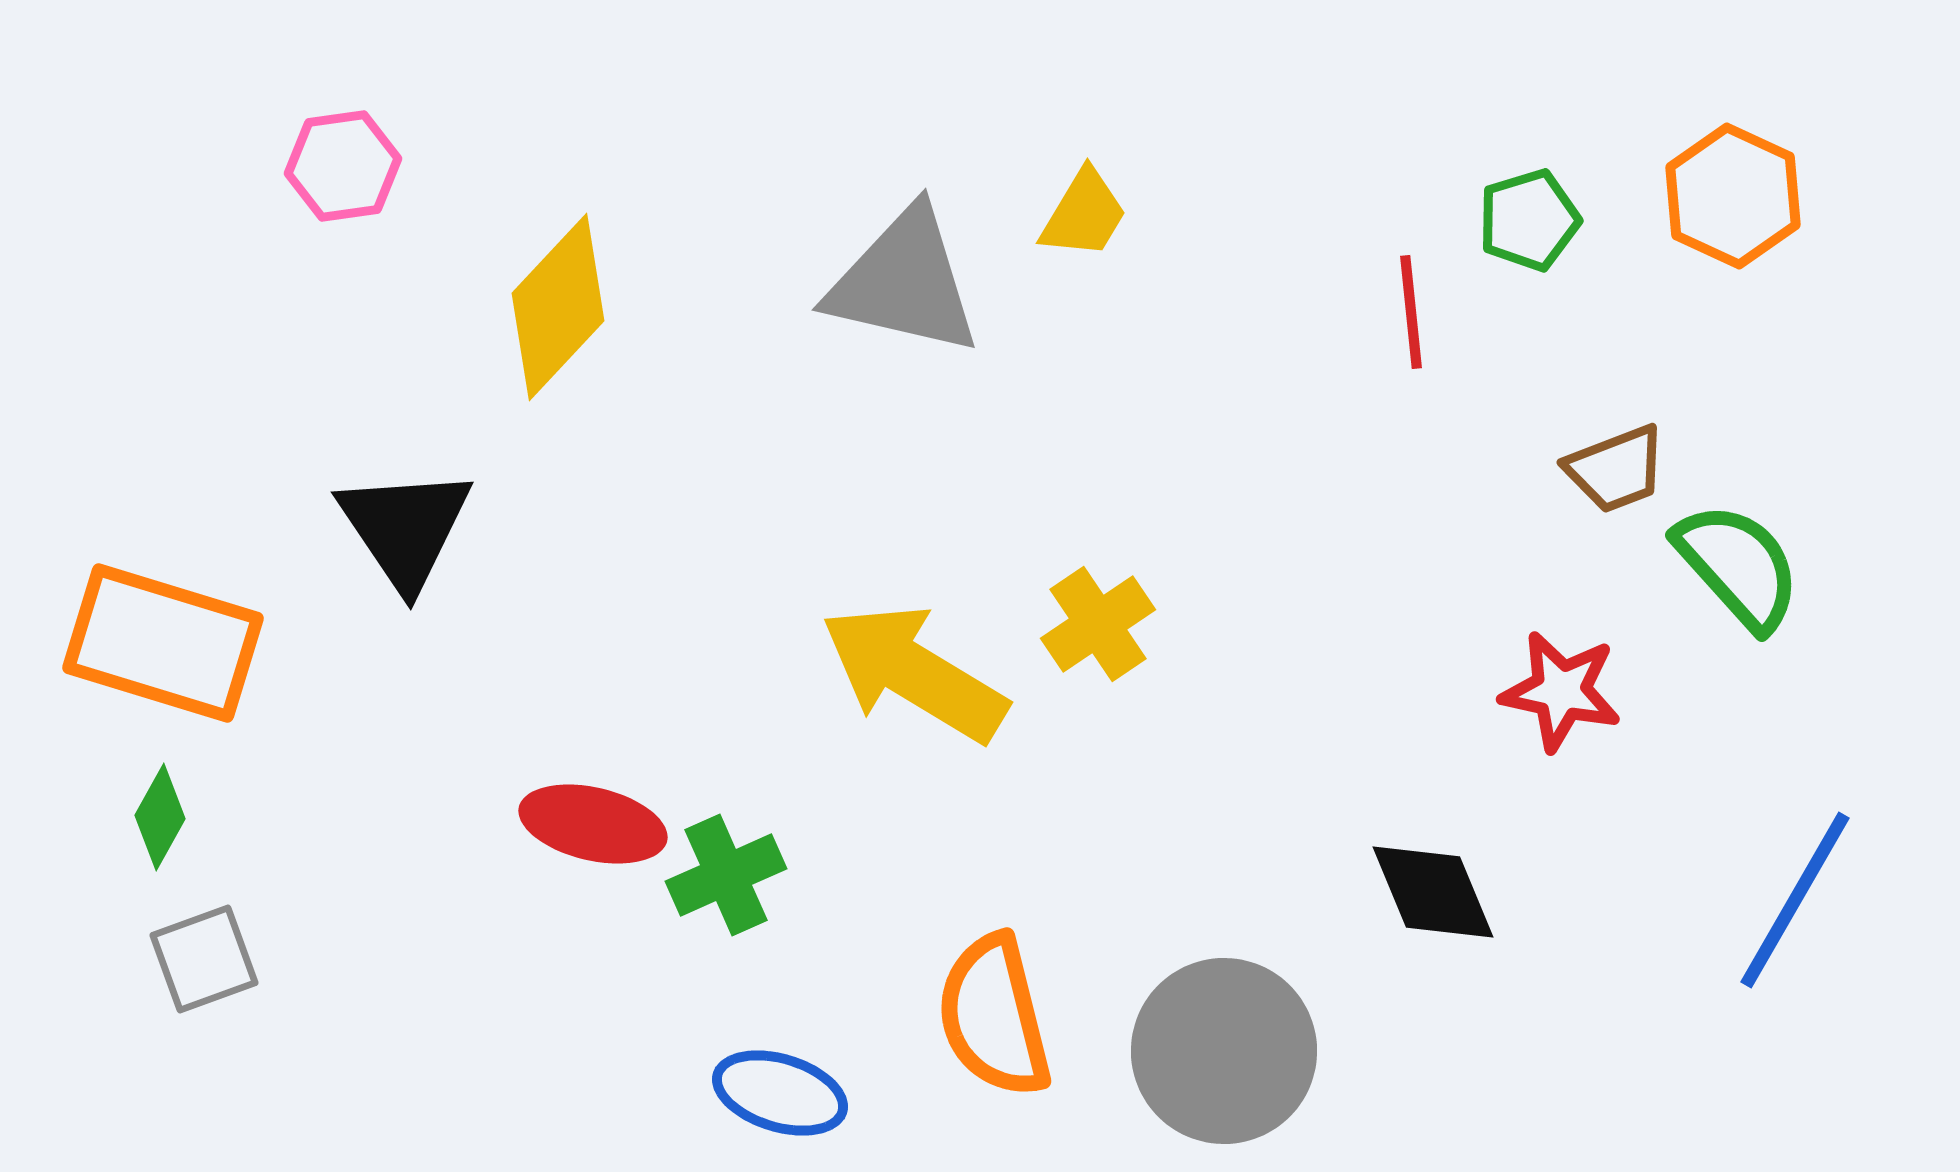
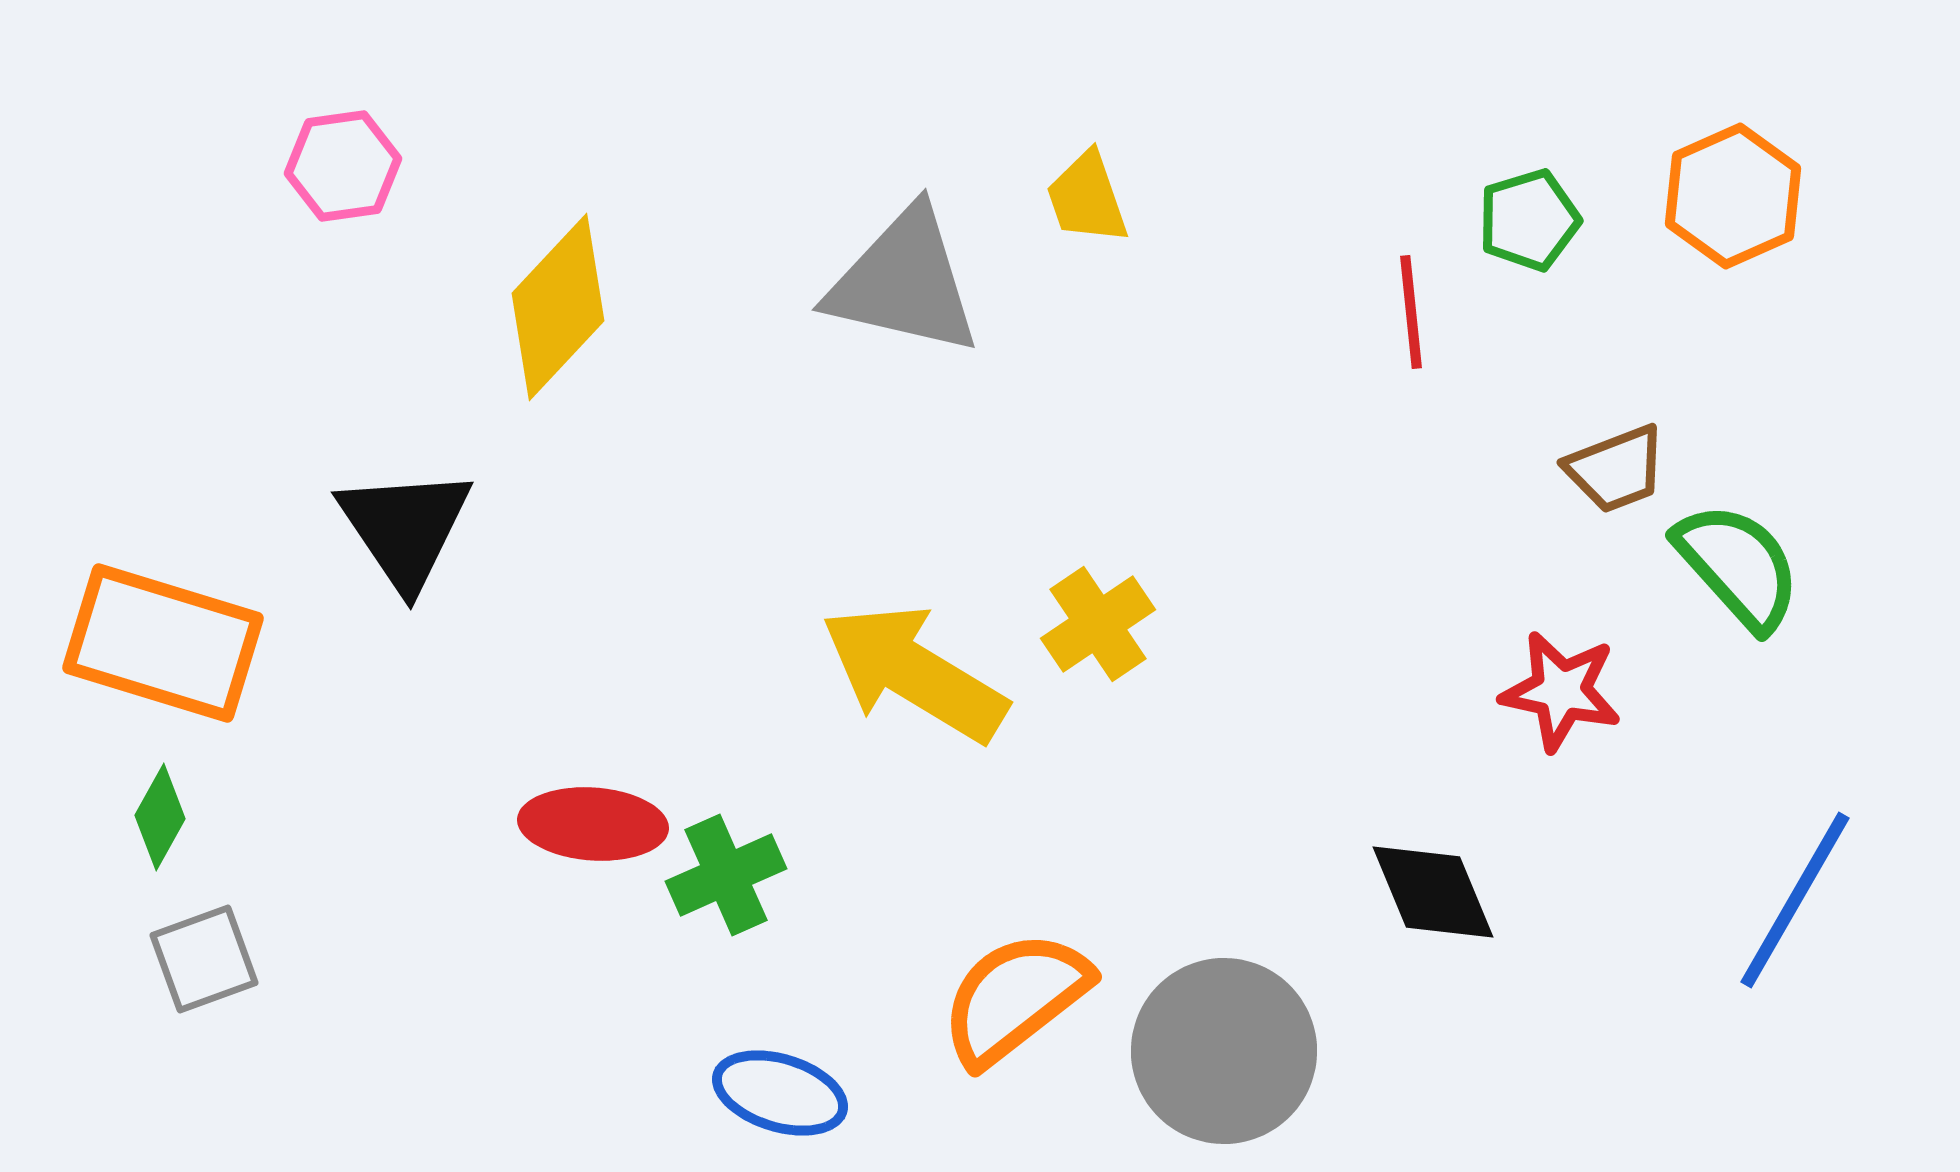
orange hexagon: rotated 11 degrees clockwise
yellow trapezoid: moved 3 px right, 16 px up; rotated 130 degrees clockwise
red ellipse: rotated 9 degrees counterclockwise
orange semicircle: moved 21 px right, 18 px up; rotated 66 degrees clockwise
